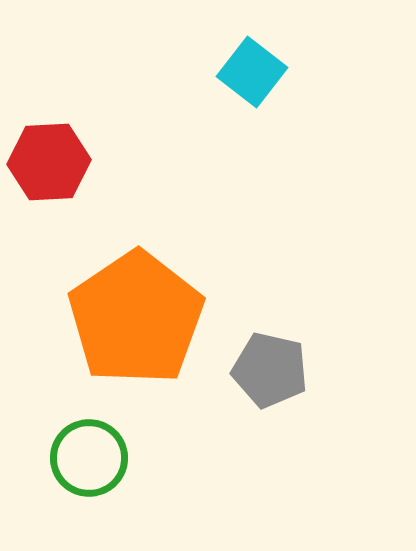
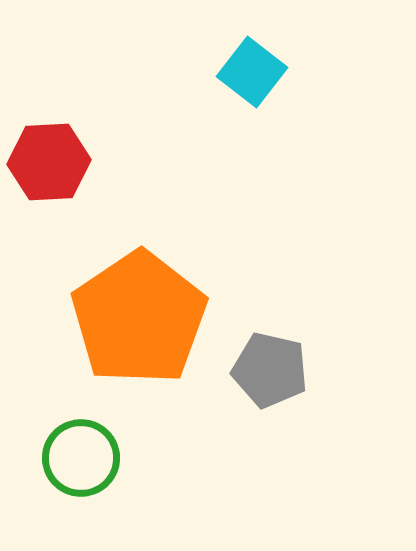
orange pentagon: moved 3 px right
green circle: moved 8 px left
